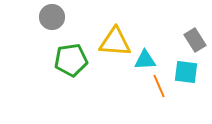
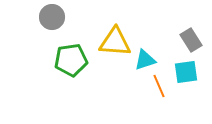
gray rectangle: moved 4 px left
cyan triangle: rotated 15 degrees counterclockwise
cyan square: rotated 15 degrees counterclockwise
